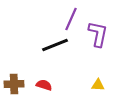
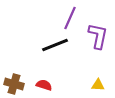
purple line: moved 1 px left, 1 px up
purple L-shape: moved 2 px down
brown cross: rotated 18 degrees clockwise
